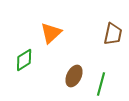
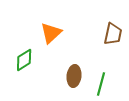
brown ellipse: rotated 20 degrees counterclockwise
